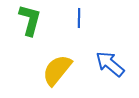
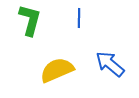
yellow semicircle: rotated 28 degrees clockwise
